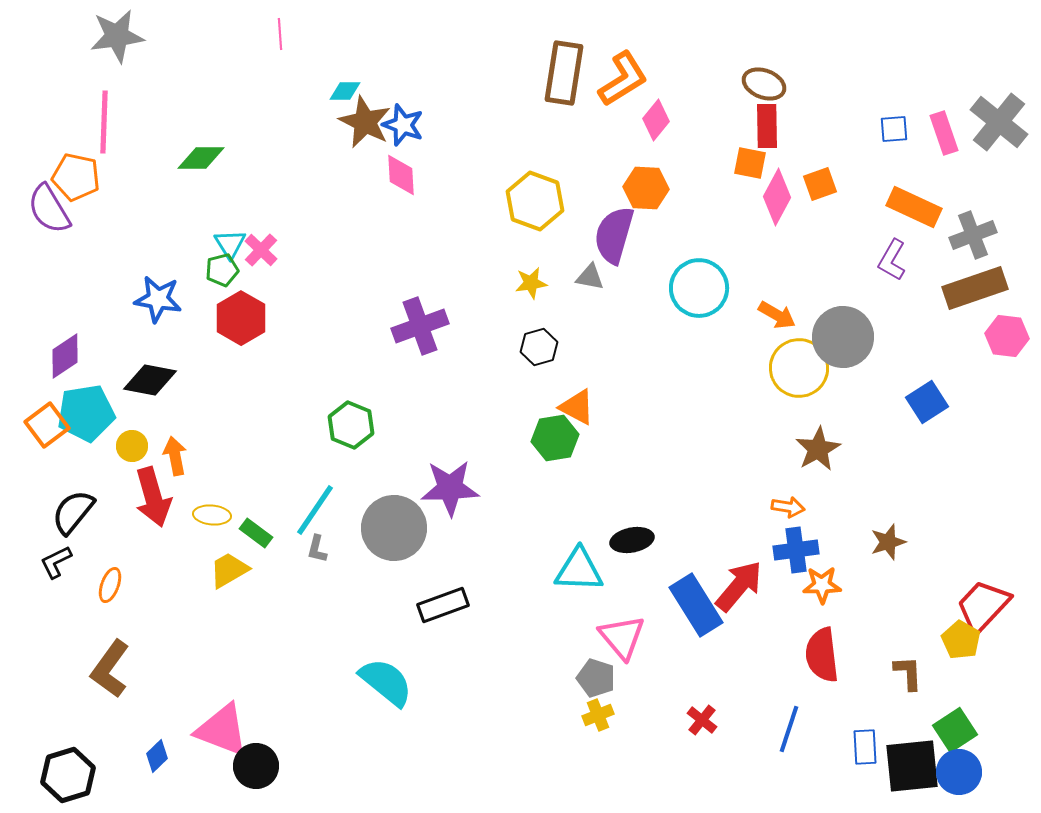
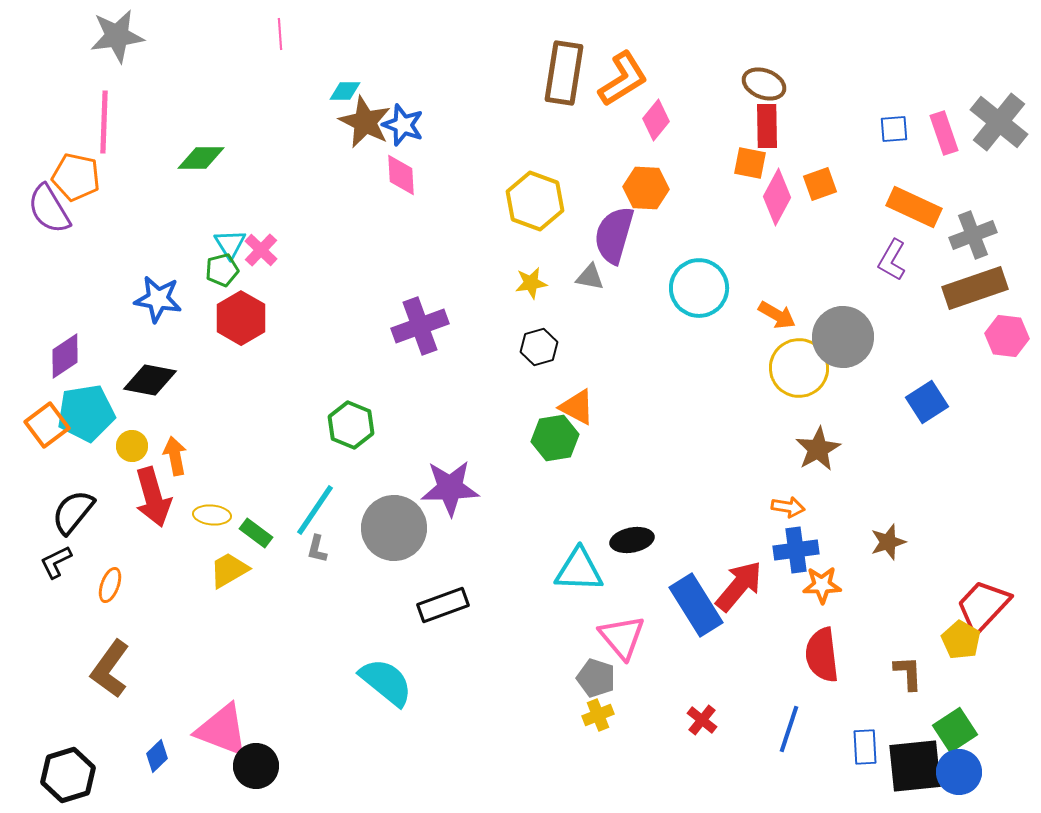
black square at (912, 766): moved 3 px right
